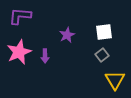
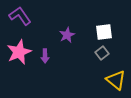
purple L-shape: rotated 50 degrees clockwise
gray square: moved 2 px up
yellow triangle: moved 1 px right; rotated 20 degrees counterclockwise
